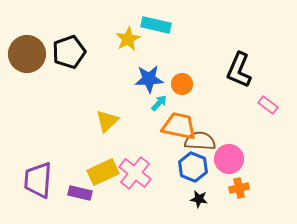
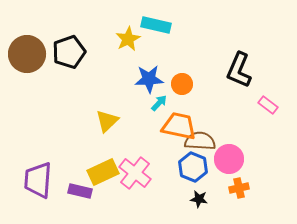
purple rectangle: moved 2 px up
